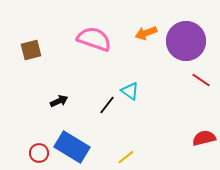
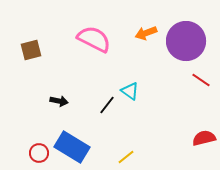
pink semicircle: rotated 8 degrees clockwise
black arrow: rotated 36 degrees clockwise
